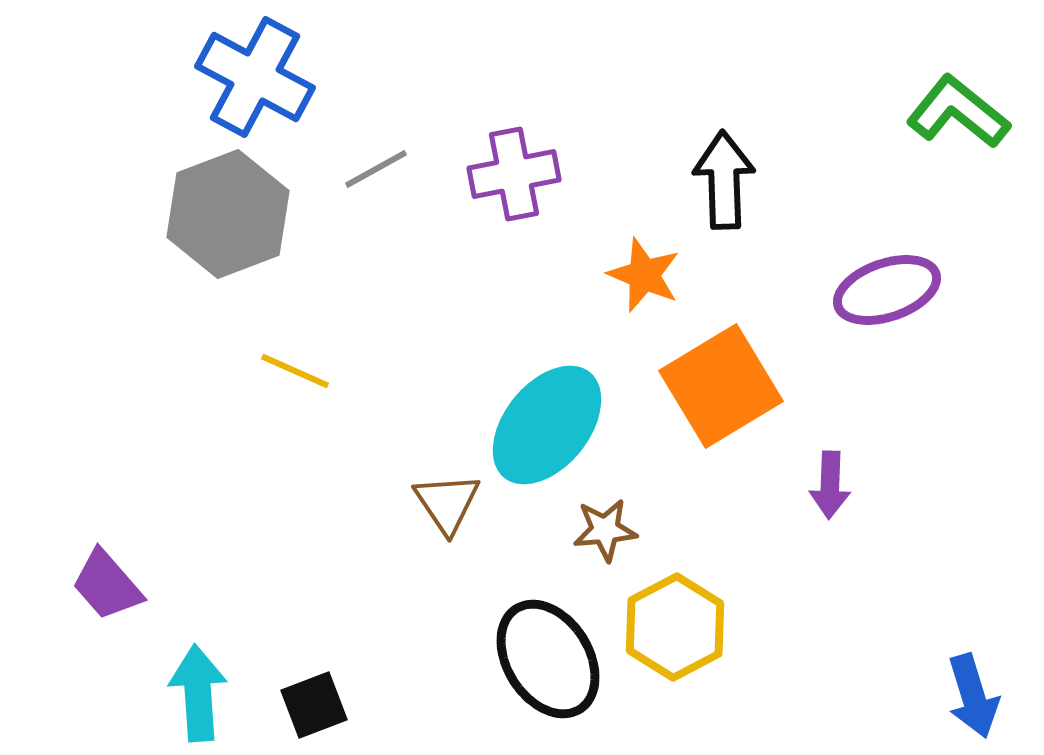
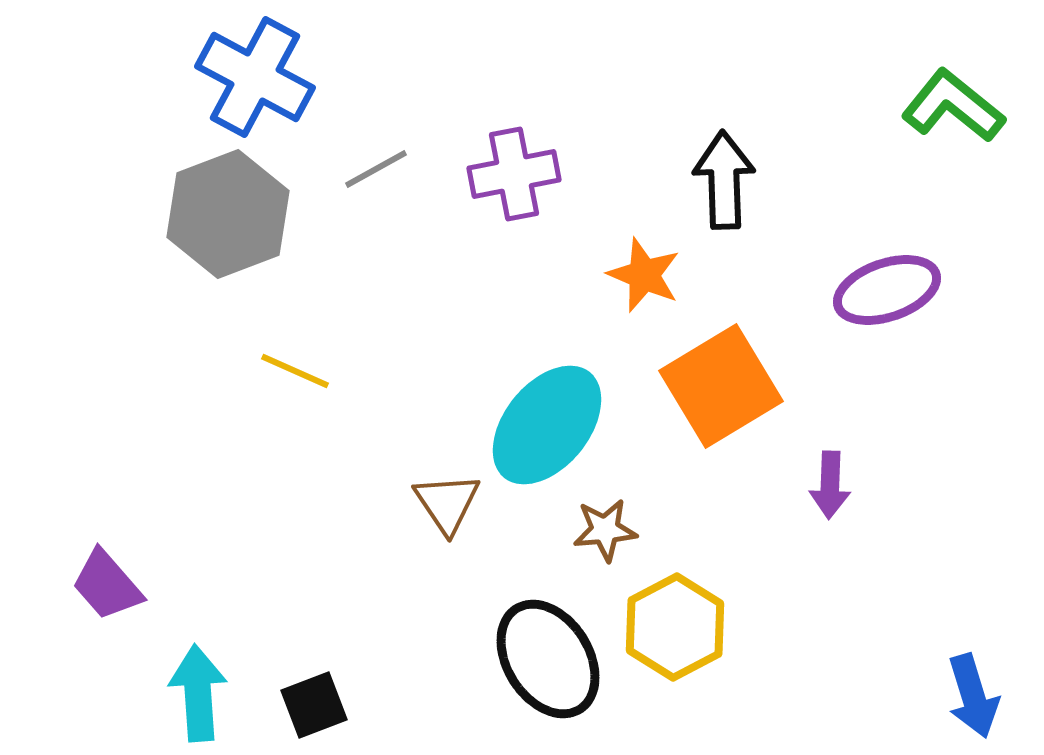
green L-shape: moved 5 px left, 6 px up
